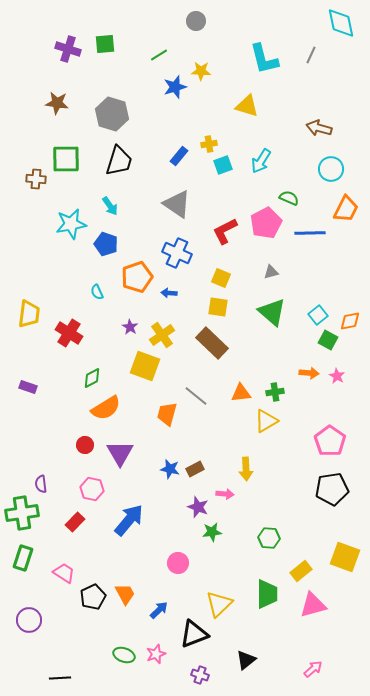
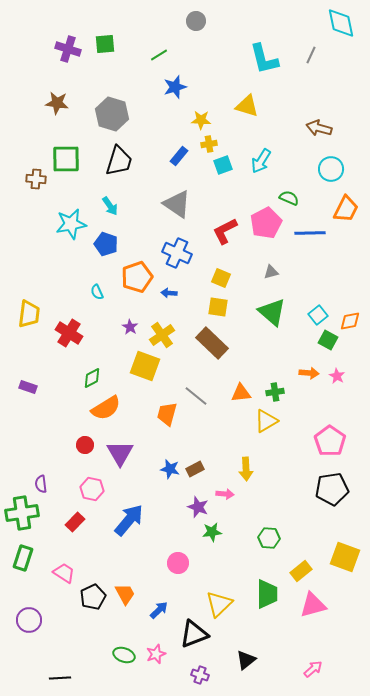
yellow star at (201, 71): moved 49 px down
